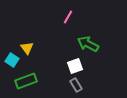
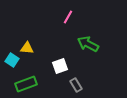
yellow triangle: rotated 48 degrees counterclockwise
white square: moved 15 px left
green rectangle: moved 3 px down
